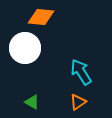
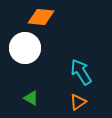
green triangle: moved 1 px left, 4 px up
